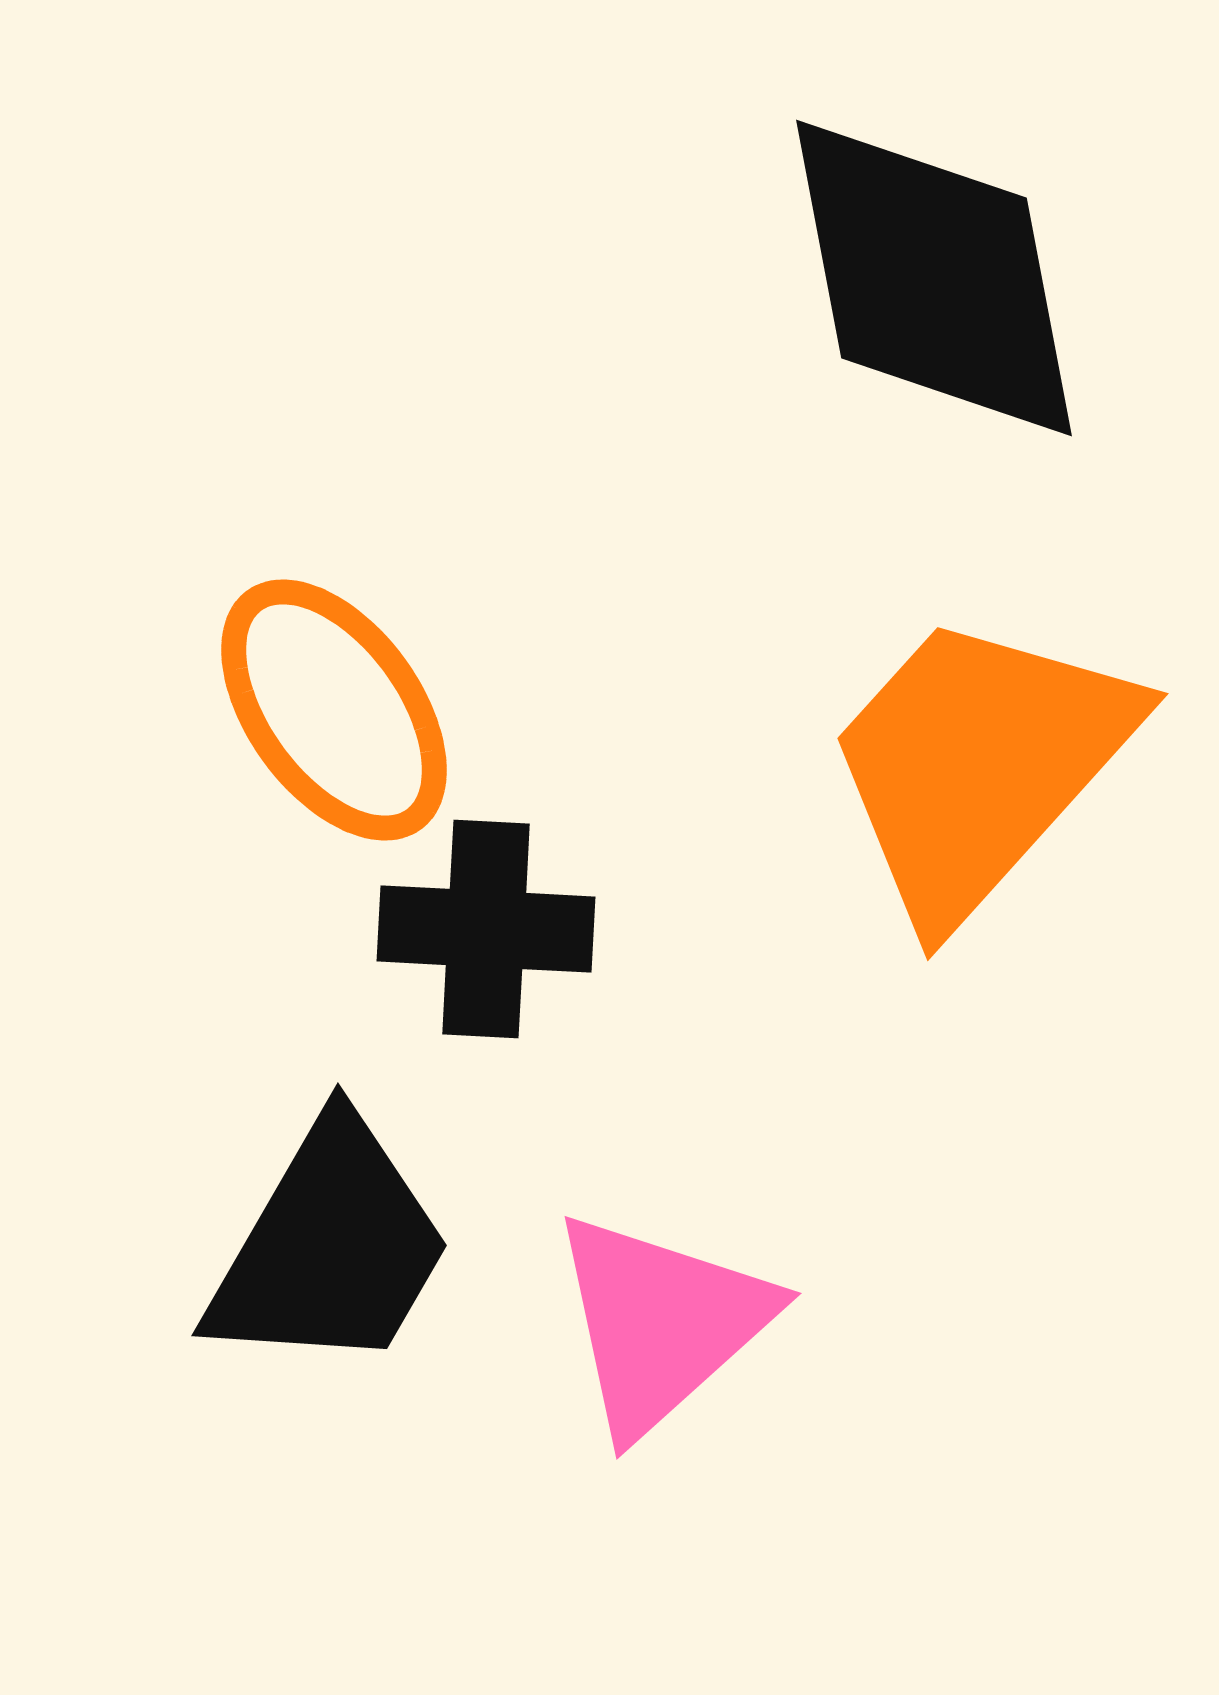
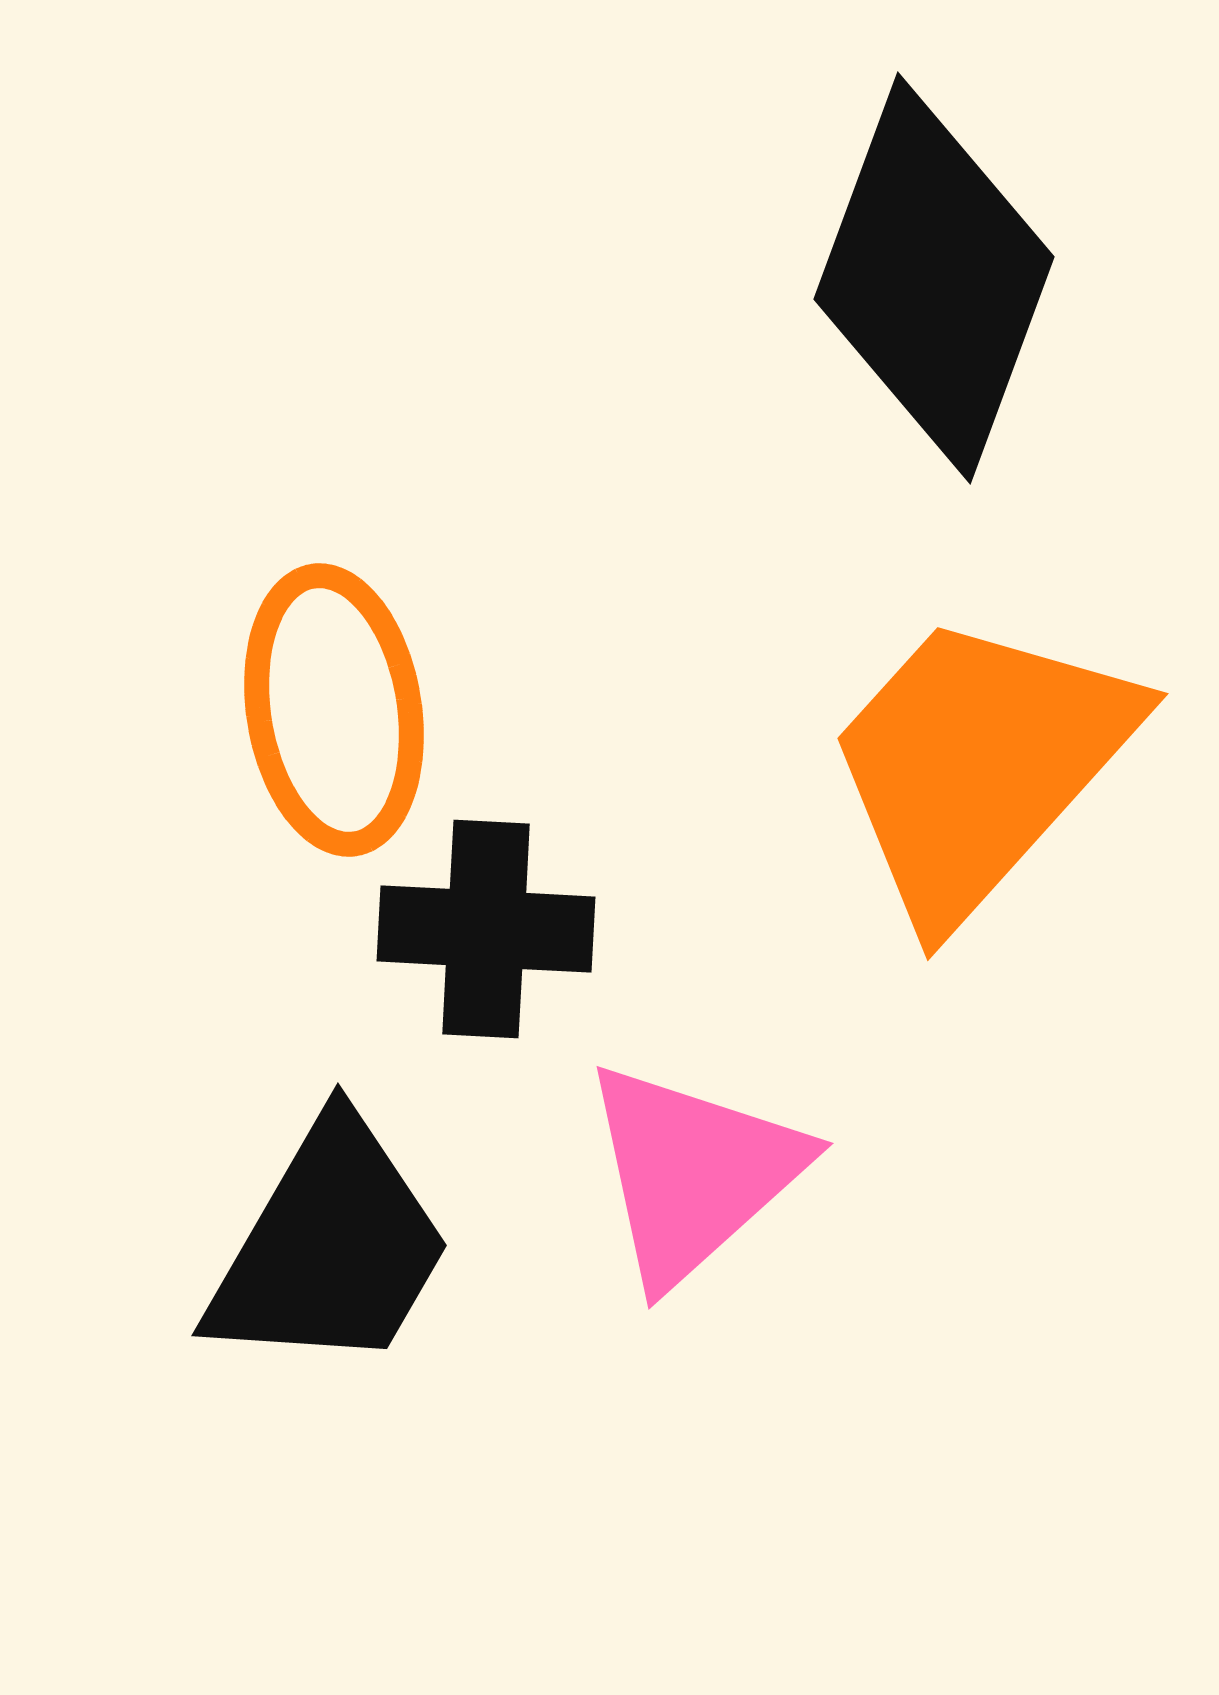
black diamond: rotated 31 degrees clockwise
orange ellipse: rotated 27 degrees clockwise
pink triangle: moved 32 px right, 150 px up
